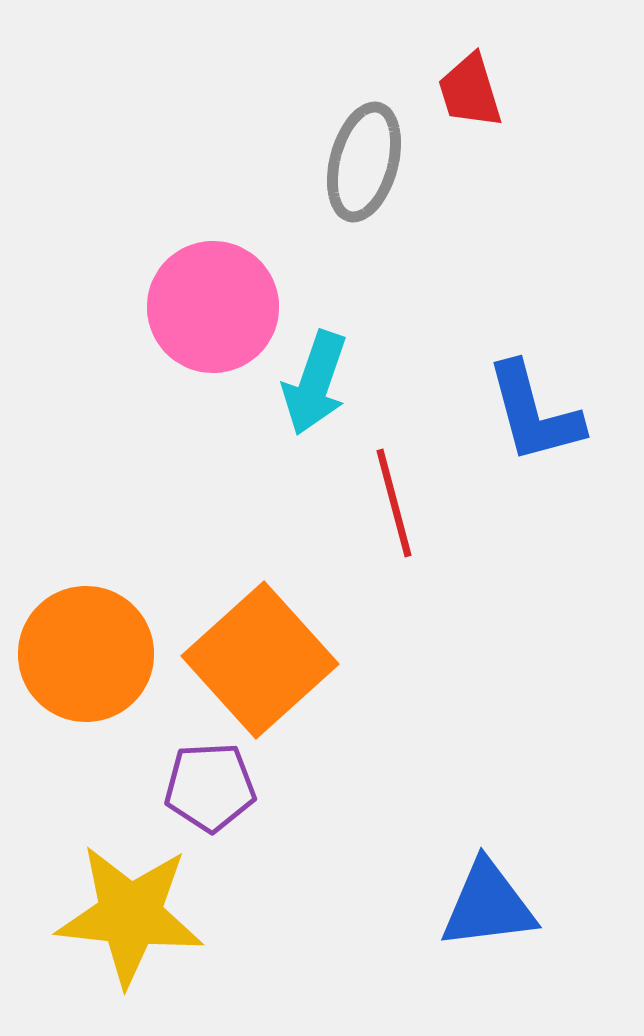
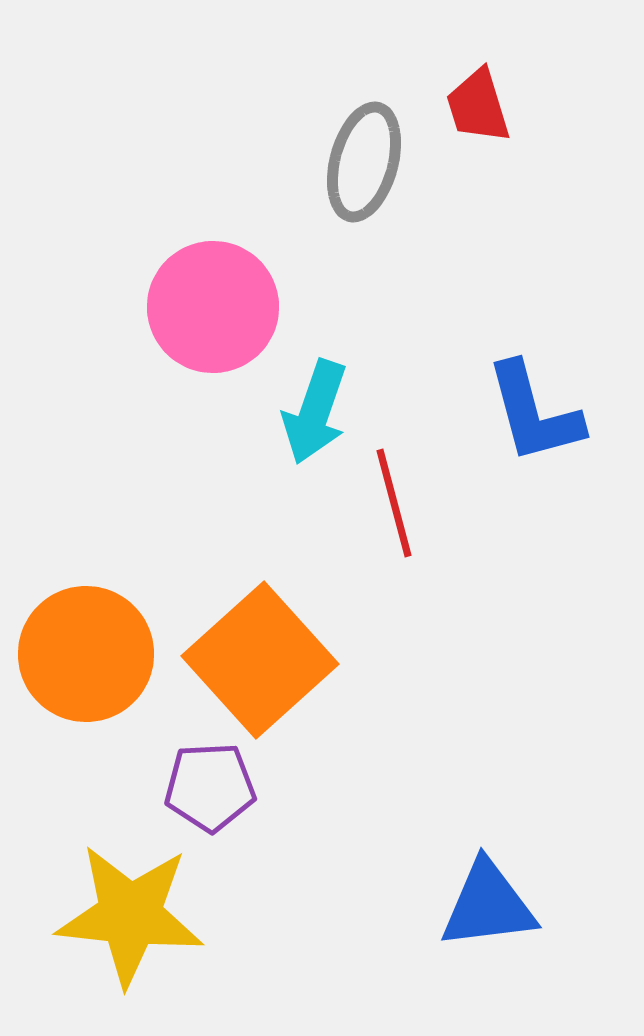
red trapezoid: moved 8 px right, 15 px down
cyan arrow: moved 29 px down
